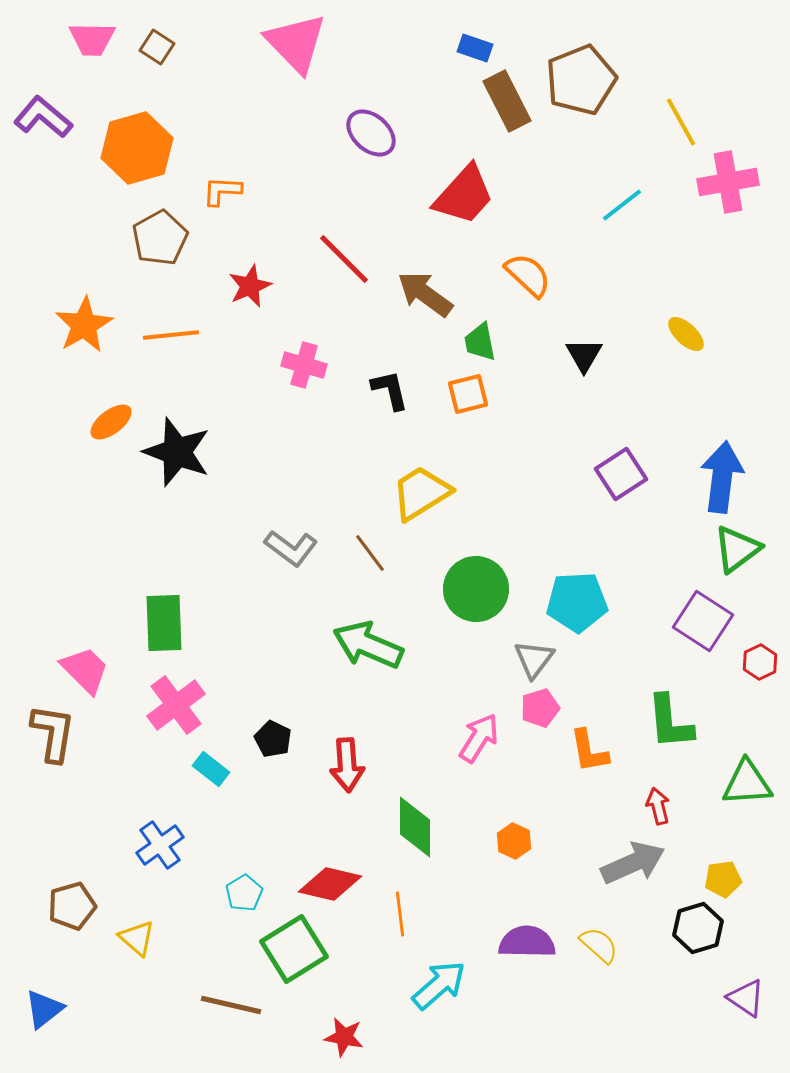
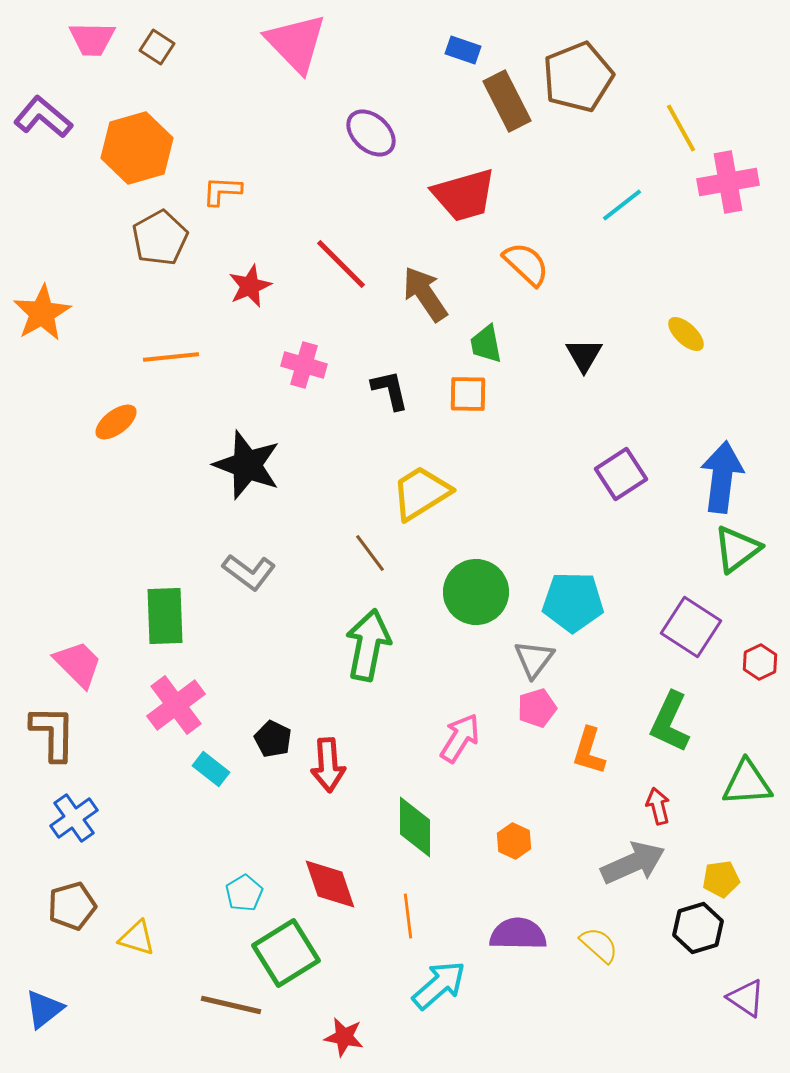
blue rectangle at (475, 48): moved 12 px left, 2 px down
brown pentagon at (581, 80): moved 3 px left, 3 px up
yellow line at (681, 122): moved 6 px down
red trapezoid at (464, 195): rotated 32 degrees clockwise
red line at (344, 259): moved 3 px left, 5 px down
orange semicircle at (528, 275): moved 2 px left, 11 px up
brown arrow at (425, 294): rotated 20 degrees clockwise
orange star at (84, 325): moved 42 px left, 12 px up
orange line at (171, 335): moved 22 px down
green trapezoid at (480, 342): moved 6 px right, 2 px down
orange square at (468, 394): rotated 15 degrees clockwise
orange ellipse at (111, 422): moved 5 px right
black star at (177, 452): moved 70 px right, 13 px down
gray L-shape at (291, 548): moved 42 px left, 24 px down
green circle at (476, 589): moved 3 px down
cyan pentagon at (577, 602): moved 4 px left; rotated 4 degrees clockwise
purple square at (703, 621): moved 12 px left, 6 px down
green rectangle at (164, 623): moved 1 px right, 7 px up
green arrow at (368, 645): rotated 78 degrees clockwise
pink trapezoid at (85, 670): moved 7 px left, 6 px up
pink pentagon at (540, 708): moved 3 px left
green L-shape at (670, 722): rotated 30 degrees clockwise
brown L-shape at (53, 733): rotated 8 degrees counterclockwise
pink arrow at (479, 738): moved 19 px left
orange L-shape at (589, 751): rotated 27 degrees clockwise
red arrow at (347, 765): moved 19 px left
blue cross at (160, 845): moved 86 px left, 27 px up
yellow pentagon at (723, 879): moved 2 px left
red diamond at (330, 884): rotated 58 degrees clockwise
orange line at (400, 914): moved 8 px right, 2 px down
yellow triangle at (137, 938): rotated 24 degrees counterclockwise
purple semicircle at (527, 942): moved 9 px left, 8 px up
green square at (294, 949): moved 8 px left, 4 px down
